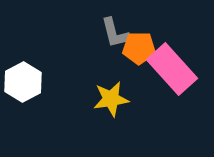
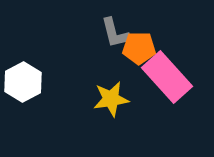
pink rectangle: moved 5 px left, 8 px down
